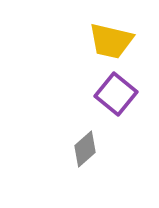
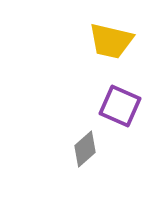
purple square: moved 4 px right, 12 px down; rotated 15 degrees counterclockwise
